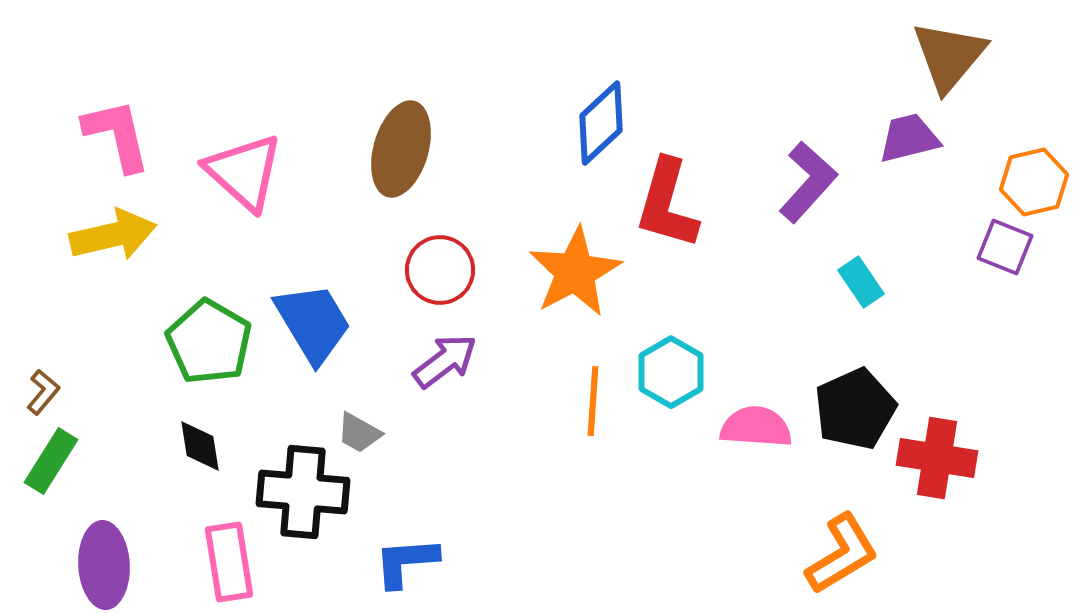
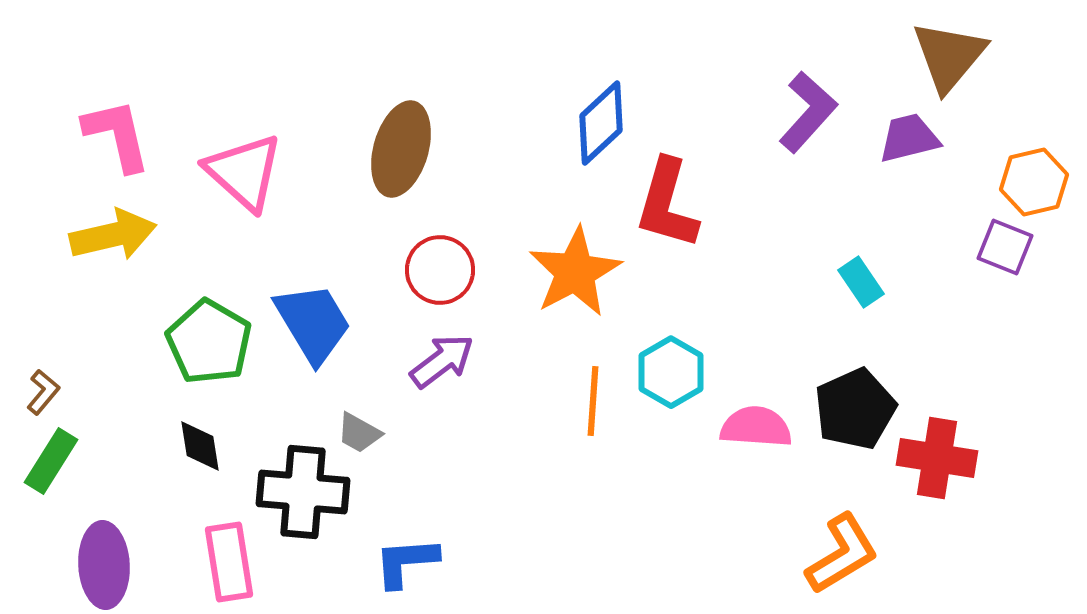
purple L-shape: moved 70 px up
purple arrow: moved 3 px left
